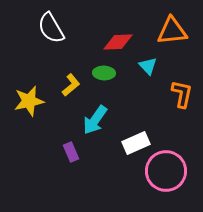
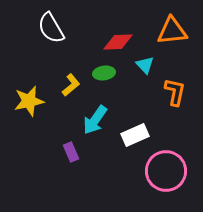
cyan triangle: moved 3 px left, 1 px up
green ellipse: rotated 10 degrees counterclockwise
orange L-shape: moved 7 px left, 2 px up
white rectangle: moved 1 px left, 8 px up
